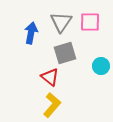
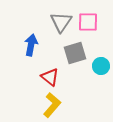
pink square: moved 2 px left
blue arrow: moved 12 px down
gray square: moved 10 px right
